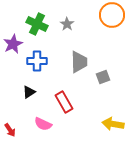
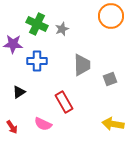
orange circle: moved 1 px left, 1 px down
gray star: moved 5 px left, 5 px down; rotated 16 degrees clockwise
purple star: rotated 30 degrees clockwise
gray trapezoid: moved 3 px right, 3 px down
gray square: moved 7 px right, 2 px down
black triangle: moved 10 px left
red arrow: moved 2 px right, 3 px up
